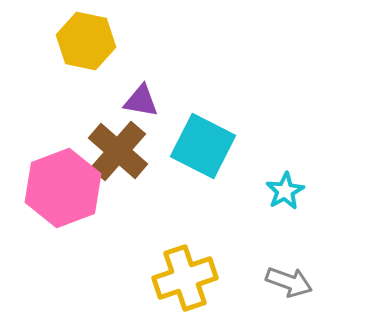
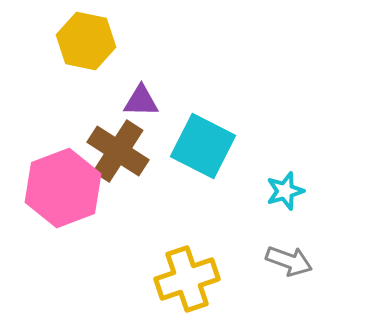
purple triangle: rotated 9 degrees counterclockwise
brown cross: rotated 8 degrees counterclockwise
cyan star: rotated 12 degrees clockwise
yellow cross: moved 2 px right, 1 px down
gray arrow: moved 21 px up
